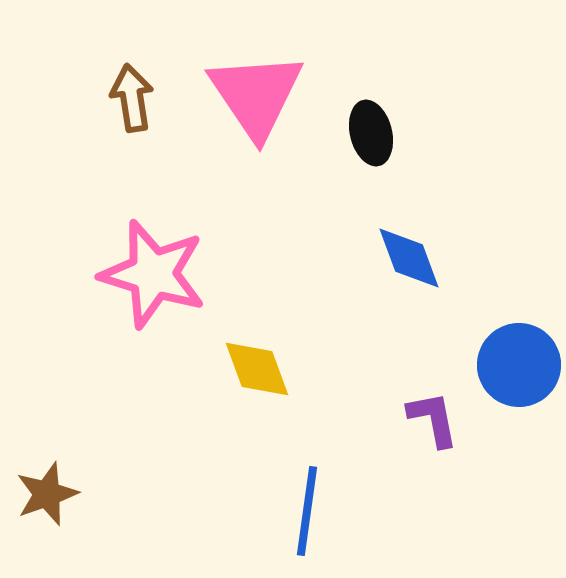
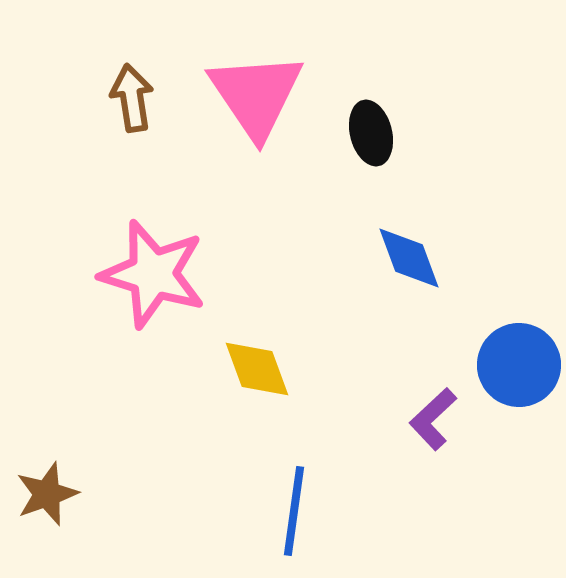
purple L-shape: rotated 122 degrees counterclockwise
blue line: moved 13 px left
